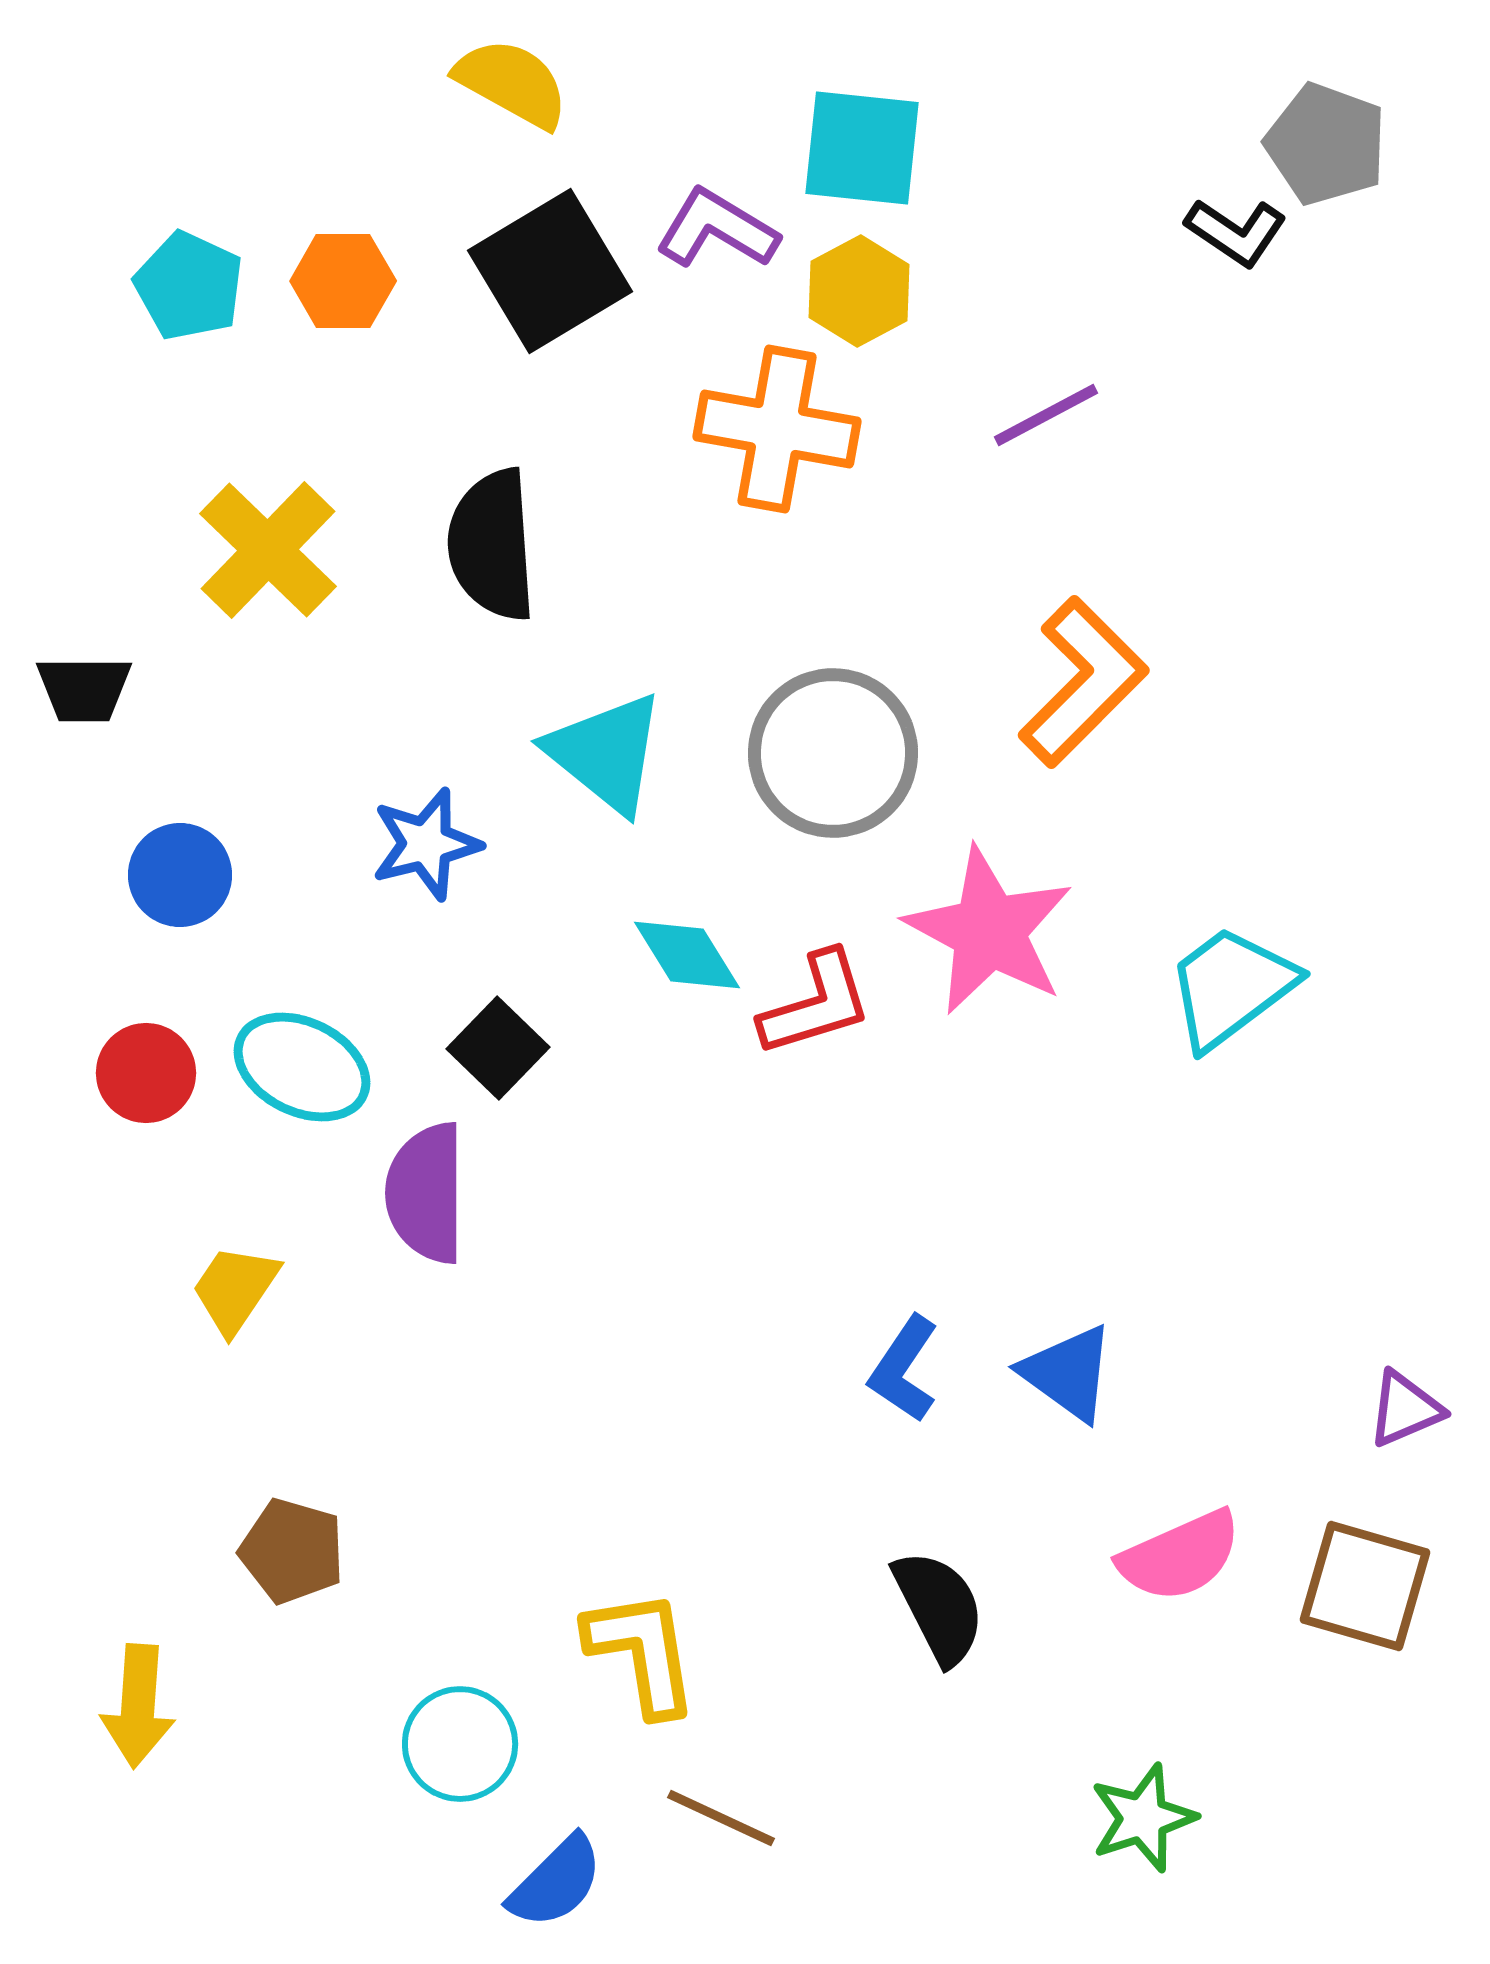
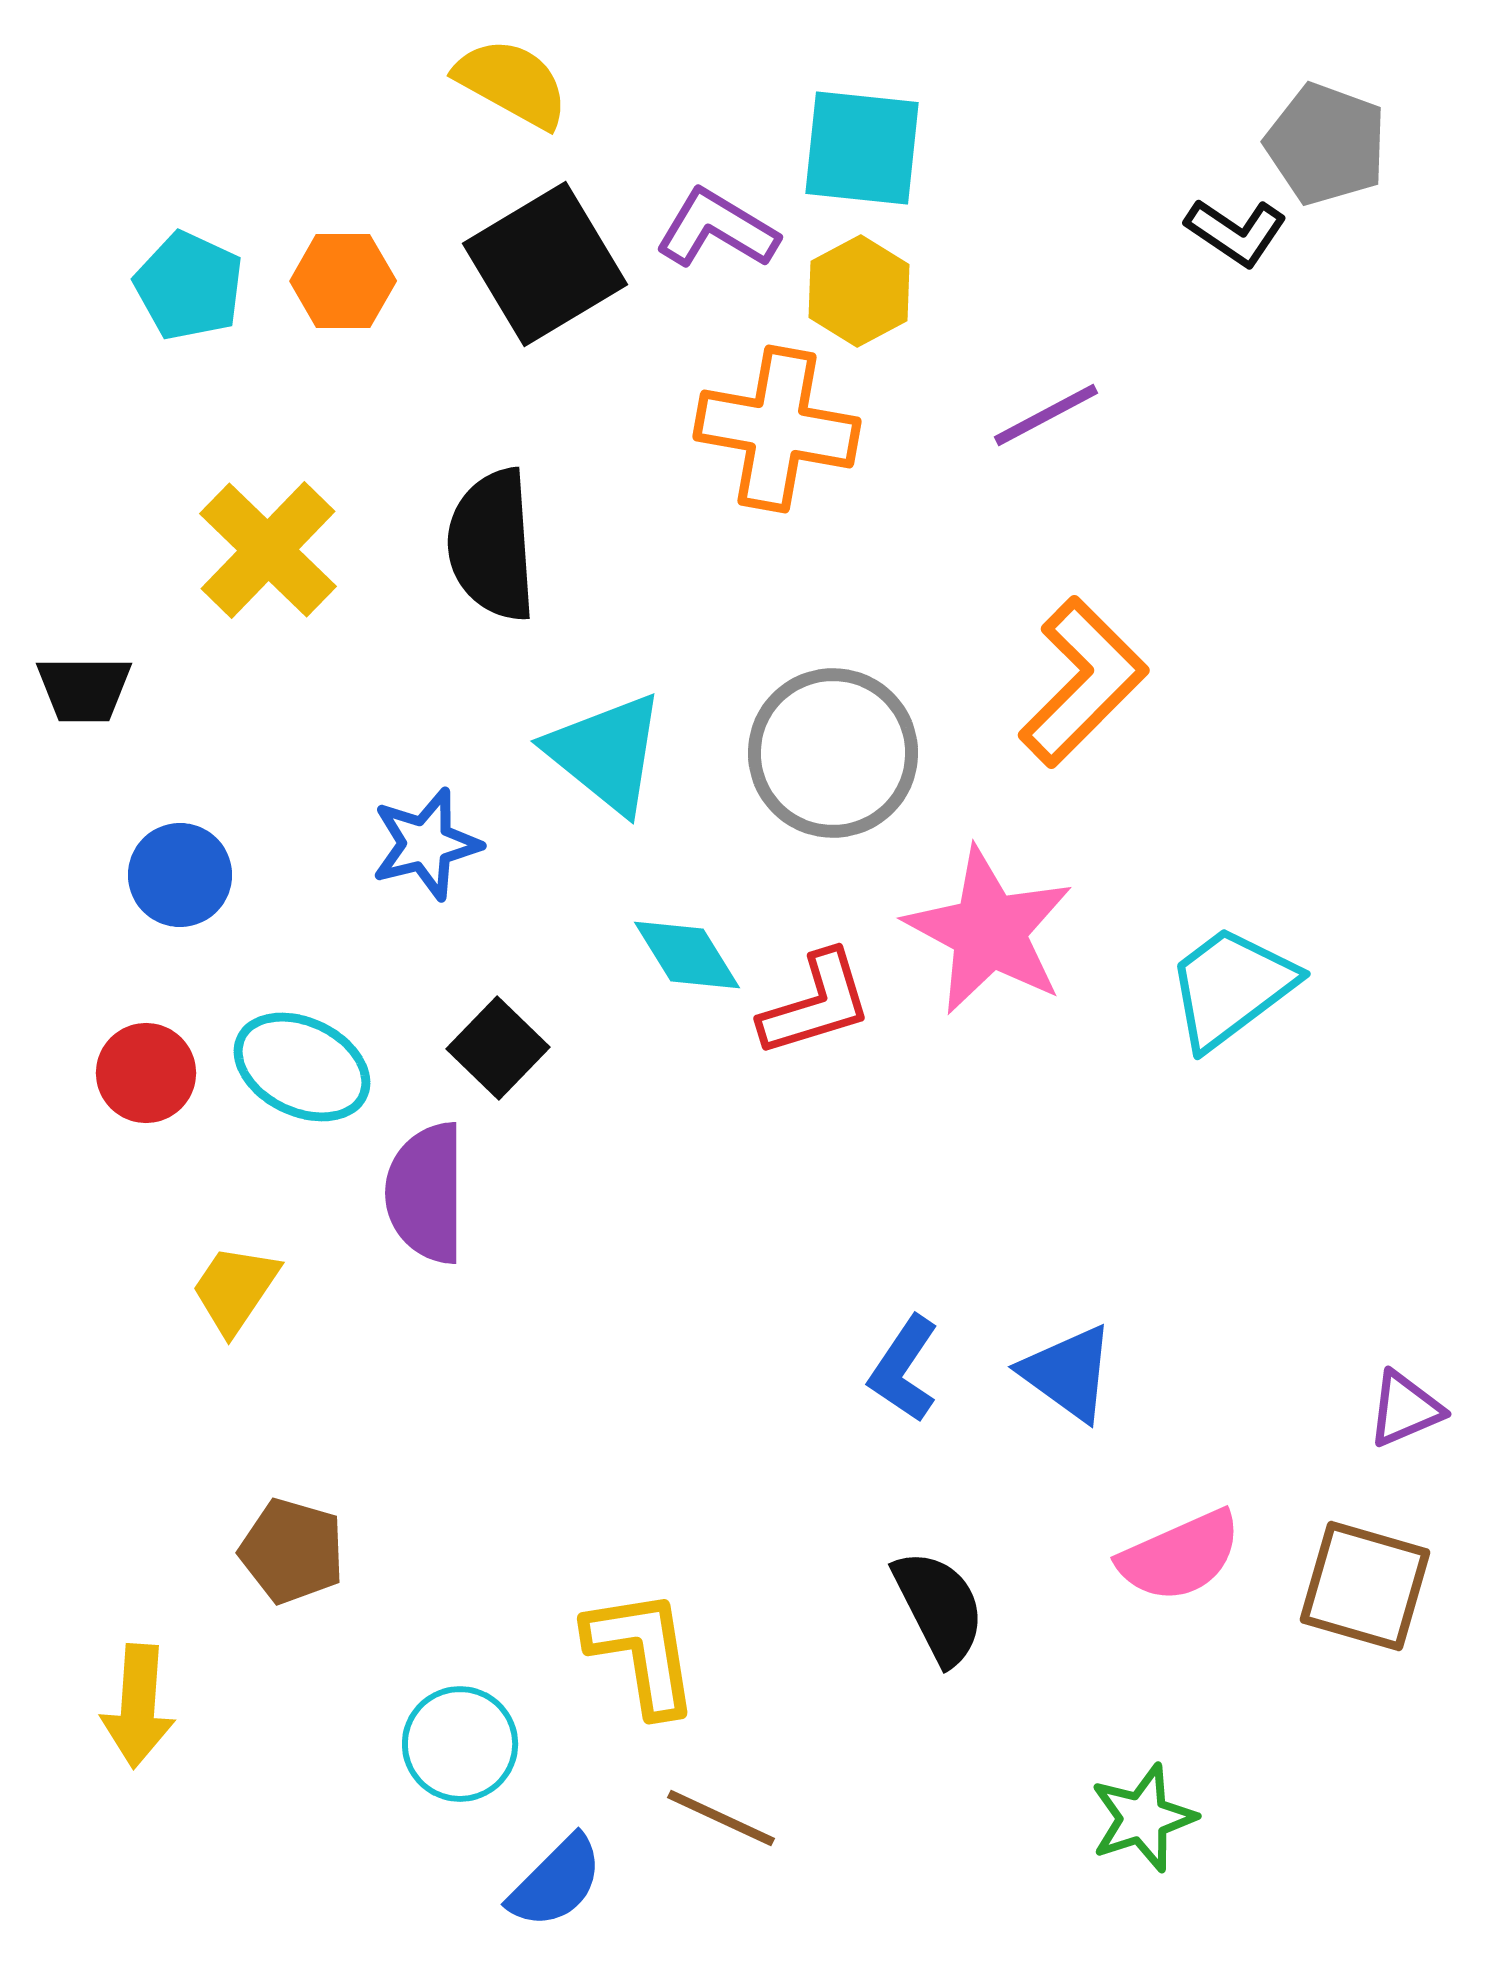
black square at (550, 271): moved 5 px left, 7 px up
